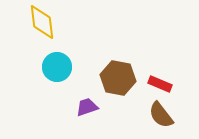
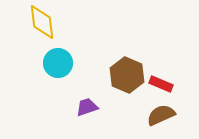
cyan circle: moved 1 px right, 4 px up
brown hexagon: moved 9 px right, 3 px up; rotated 12 degrees clockwise
red rectangle: moved 1 px right
brown semicircle: rotated 104 degrees clockwise
